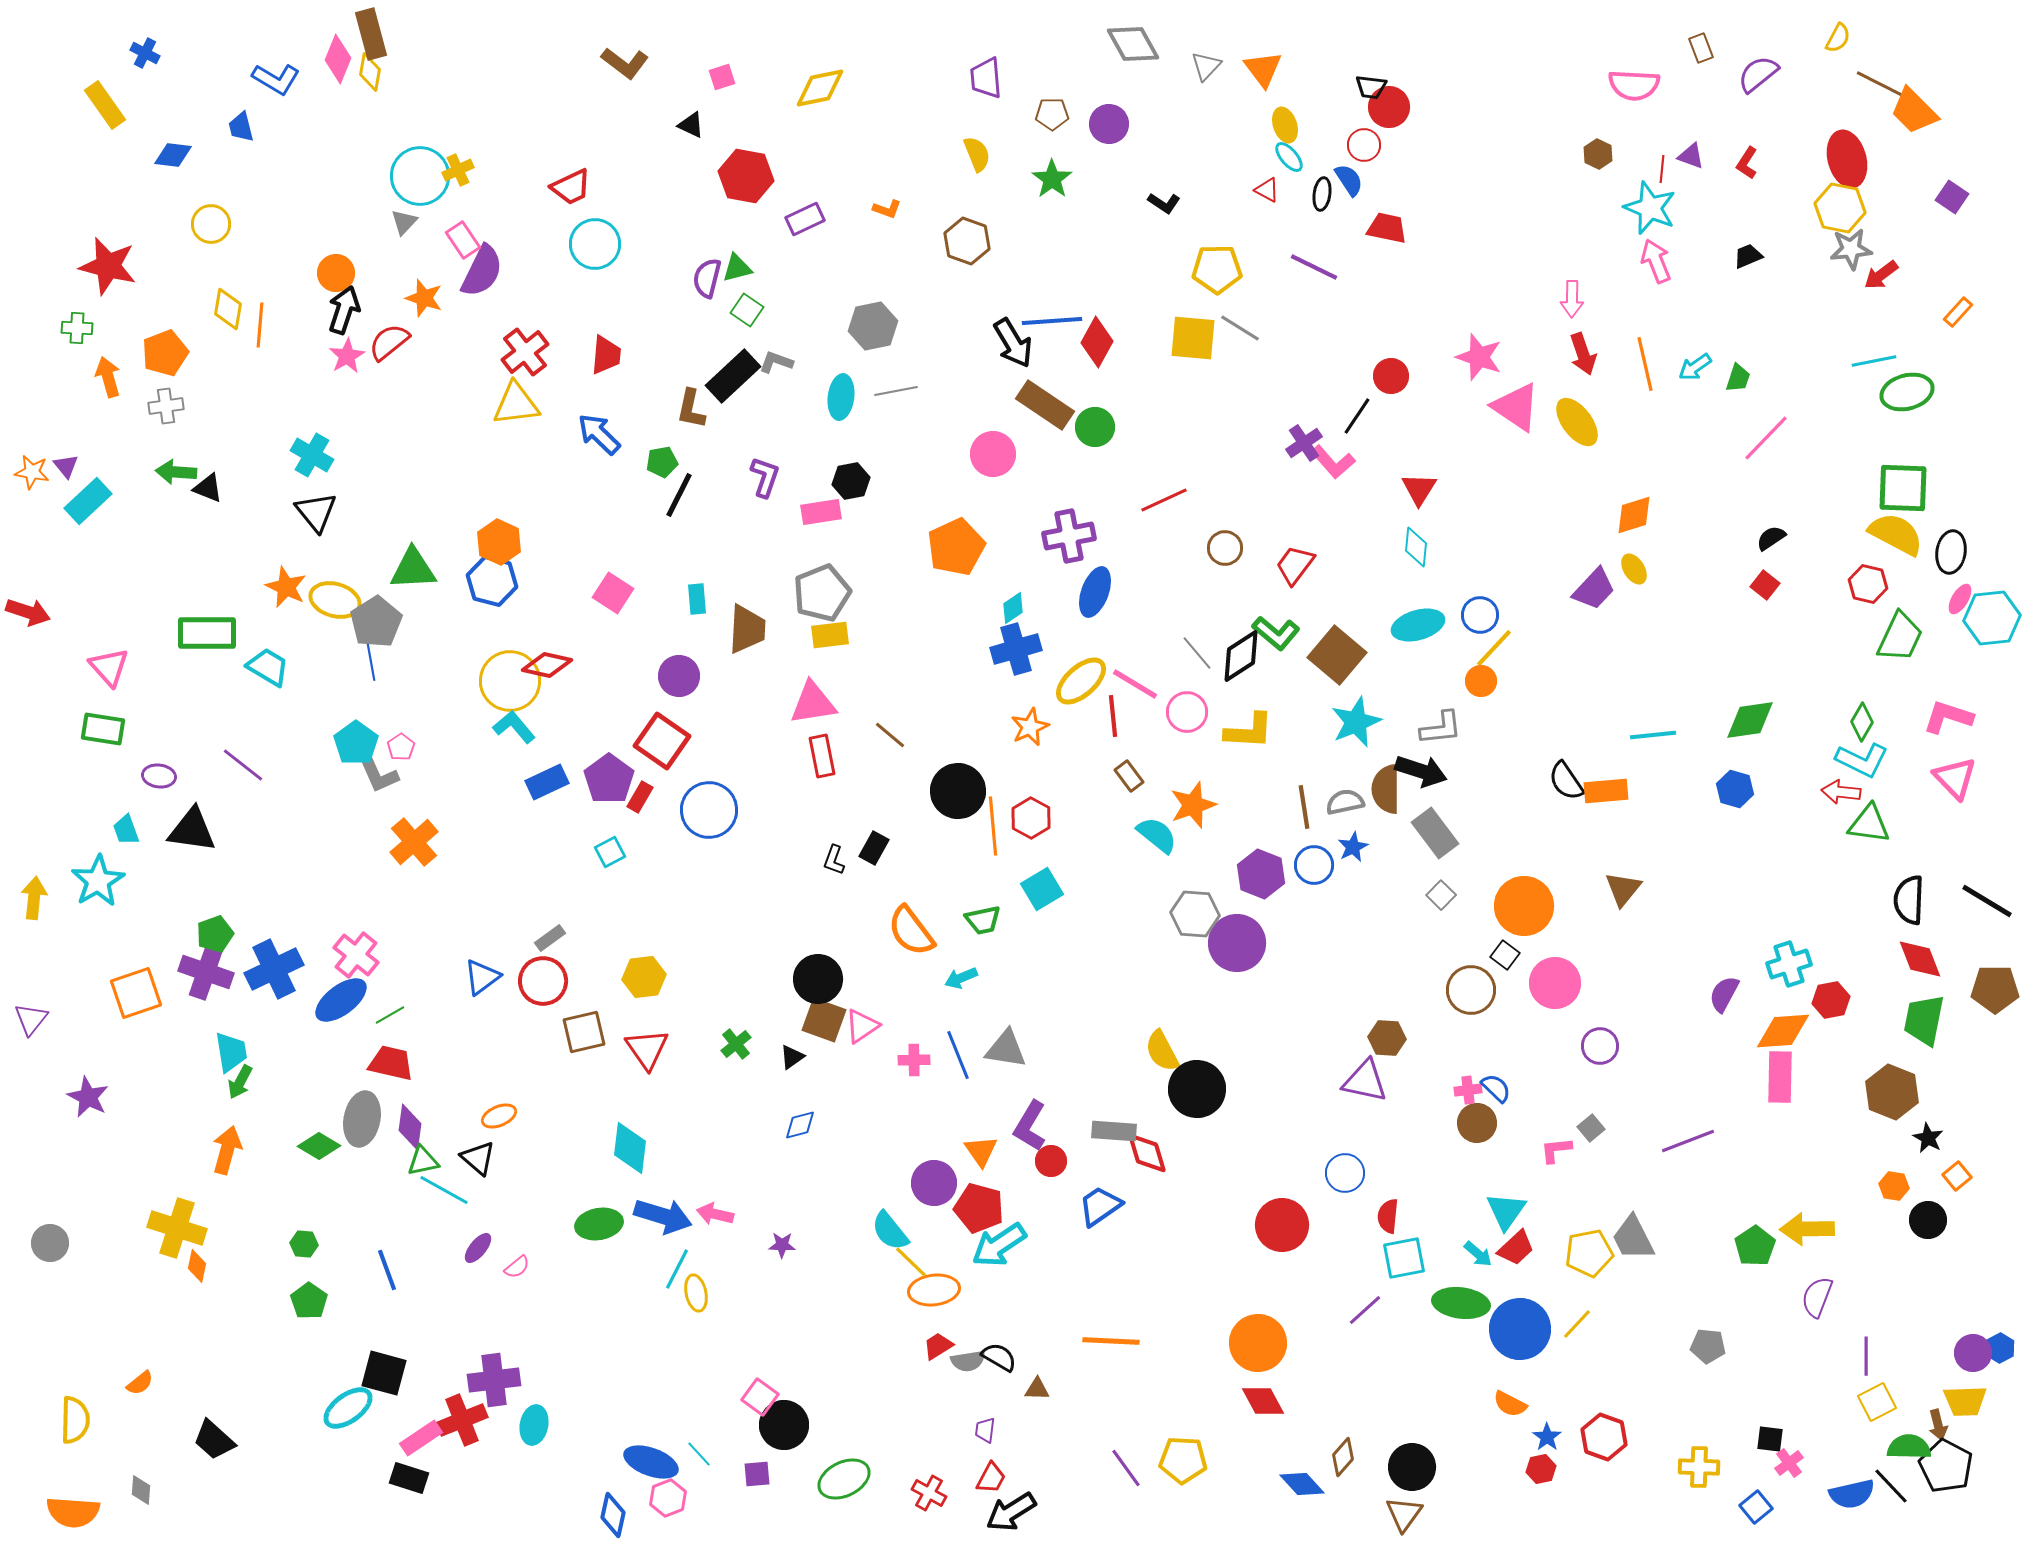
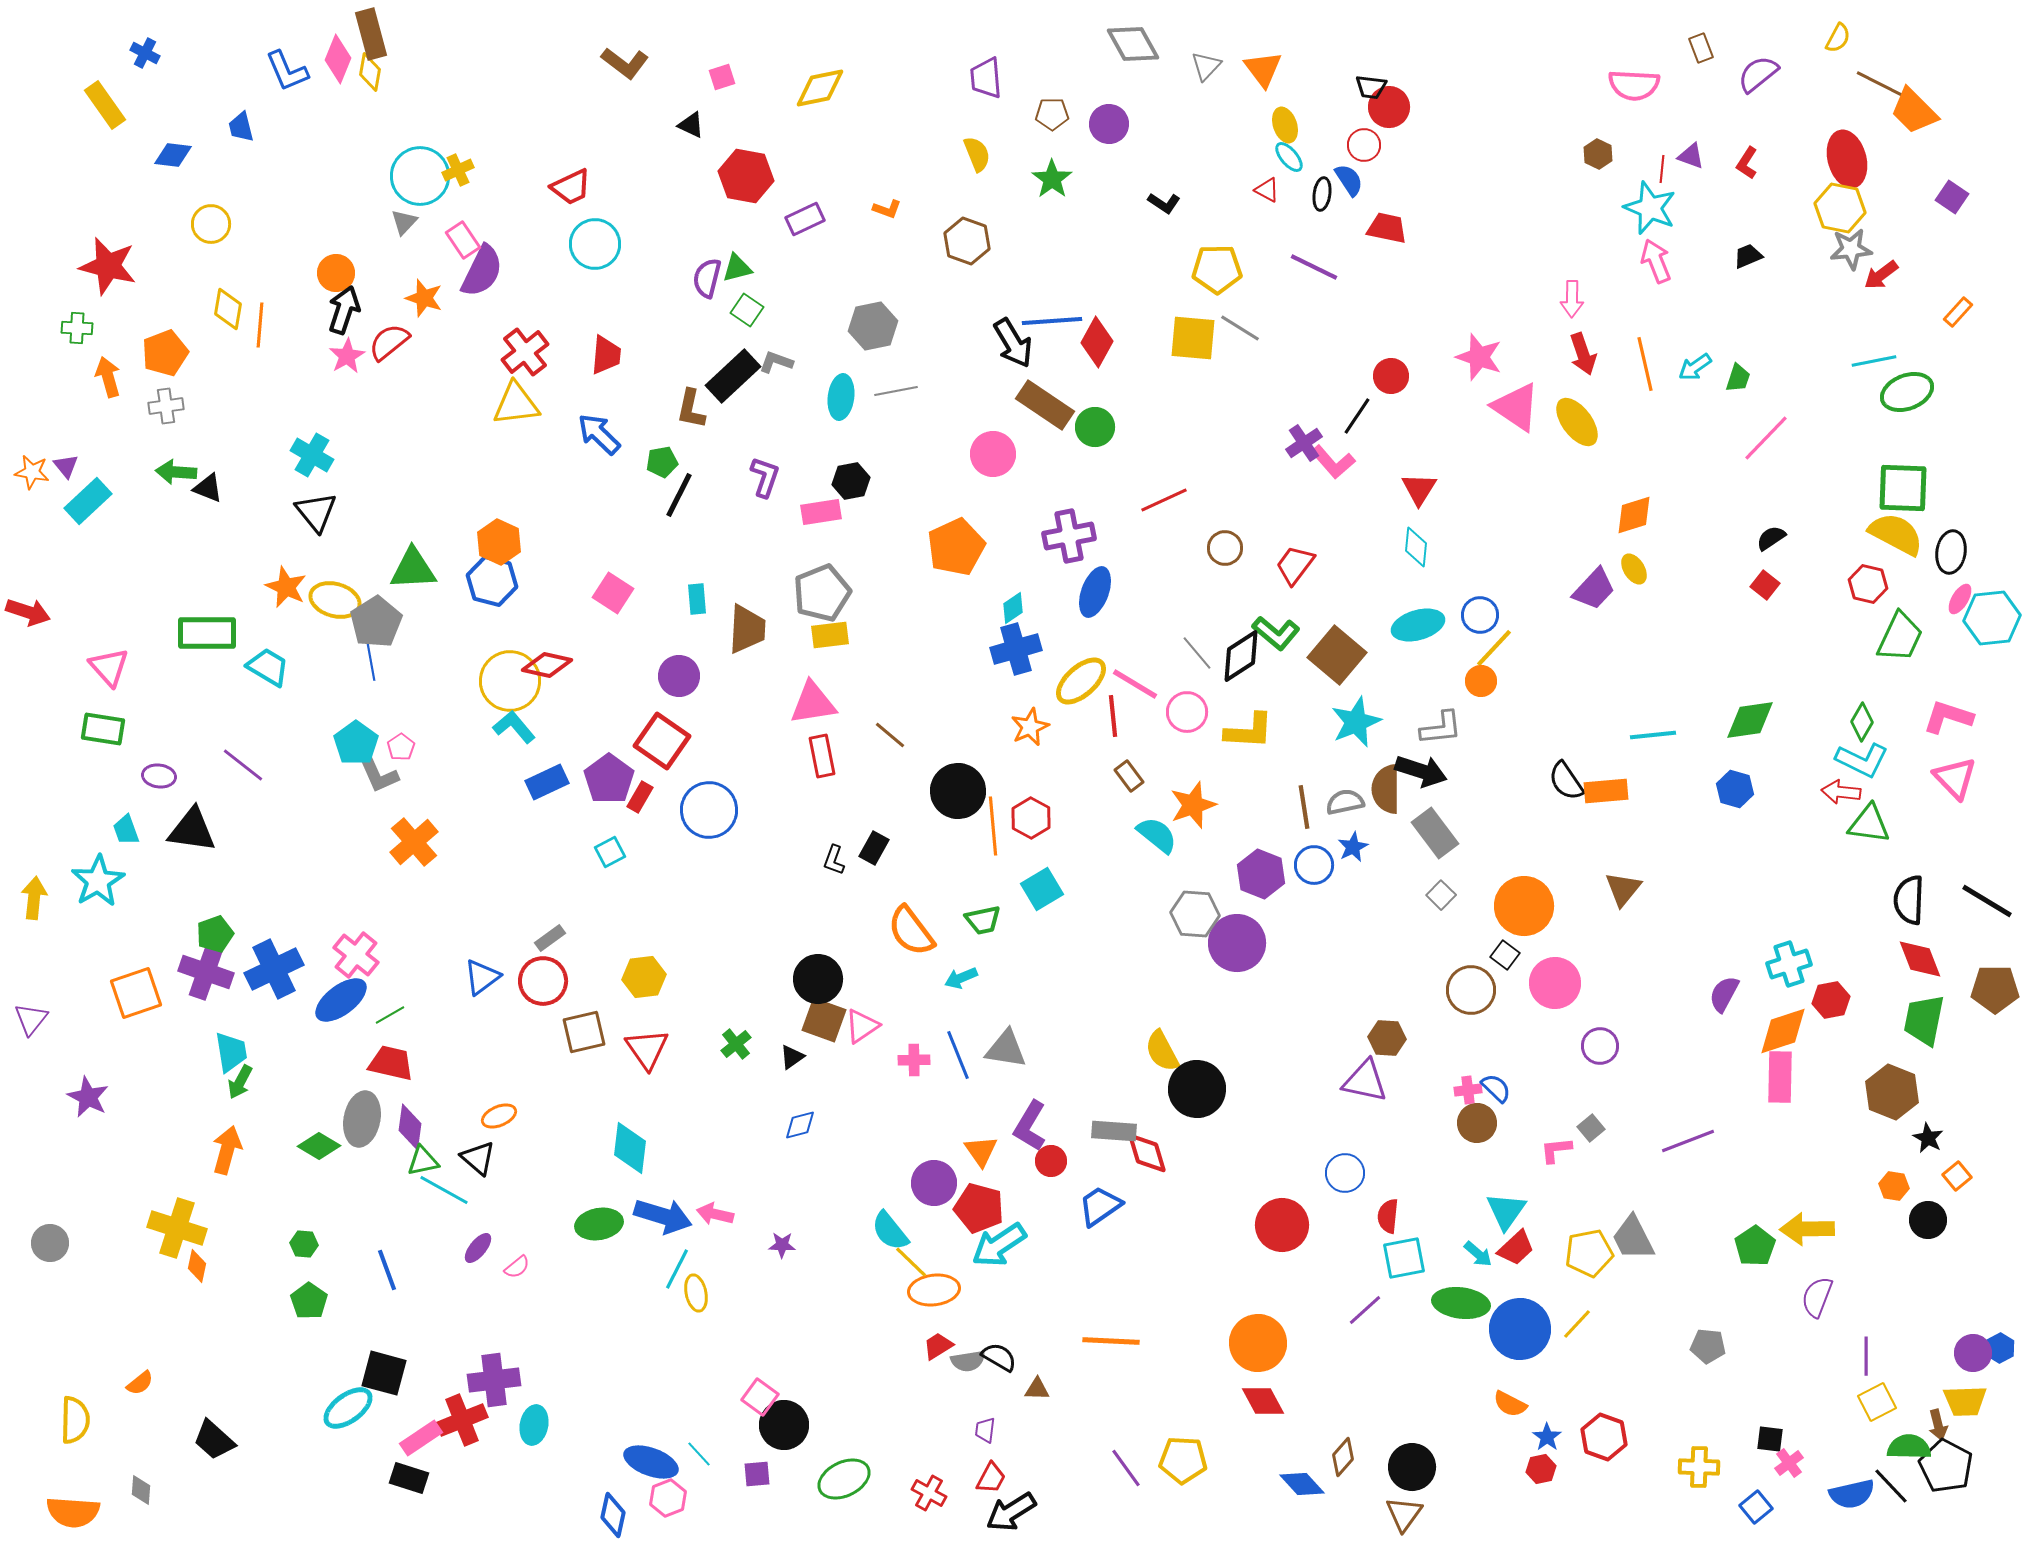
blue L-shape at (276, 79): moved 11 px right, 8 px up; rotated 36 degrees clockwise
green ellipse at (1907, 392): rotated 6 degrees counterclockwise
orange diamond at (1783, 1031): rotated 14 degrees counterclockwise
